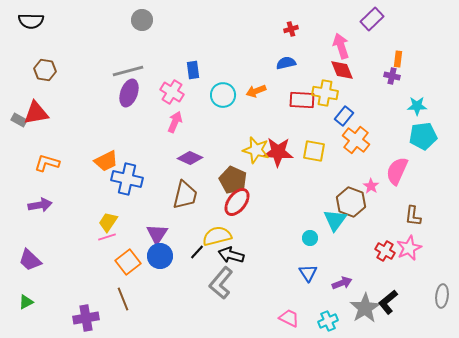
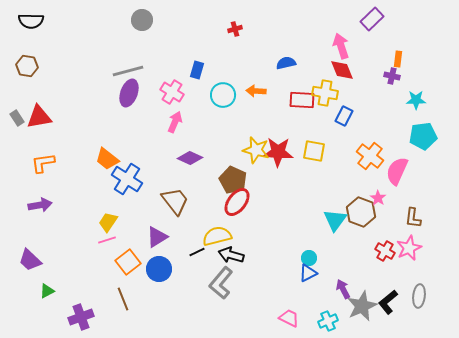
red cross at (291, 29): moved 56 px left
brown hexagon at (45, 70): moved 18 px left, 4 px up
blue rectangle at (193, 70): moved 4 px right; rotated 24 degrees clockwise
orange arrow at (256, 91): rotated 24 degrees clockwise
cyan star at (417, 106): moved 1 px left, 6 px up
red triangle at (36, 113): moved 3 px right, 4 px down
blue rectangle at (344, 116): rotated 12 degrees counterclockwise
gray rectangle at (19, 120): moved 2 px left, 2 px up; rotated 28 degrees clockwise
orange cross at (356, 140): moved 14 px right, 16 px down
orange trapezoid at (106, 161): moved 1 px right, 2 px up; rotated 65 degrees clockwise
orange L-shape at (47, 163): moved 4 px left; rotated 25 degrees counterclockwise
blue cross at (127, 179): rotated 20 degrees clockwise
pink star at (371, 186): moved 7 px right, 12 px down
brown trapezoid at (185, 195): moved 10 px left, 6 px down; rotated 52 degrees counterclockwise
brown hexagon at (351, 202): moved 10 px right, 10 px down
brown L-shape at (413, 216): moved 2 px down
purple triangle at (157, 234): moved 3 px down; rotated 25 degrees clockwise
pink line at (107, 237): moved 3 px down
cyan circle at (310, 238): moved 1 px left, 20 px down
black line at (197, 252): rotated 21 degrees clockwise
blue circle at (160, 256): moved 1 px left, 13 px down
blue triangle at (308, 273): rotated 36 degrees clockwise
purple arrow at (342, 283): moved 1 px right, 6 px down; rotated 96 degrees counterclockwise
gray ellipse at (442, 296): moved 23 px left
green triangle at (26, 302): moved 21 px right, 11 px up
gray star at (365, 308): moved 3 px left, 2 px up; rotated 8 degrees clockwise
purple cross at (86, 318): moved 5 px left, 1 px up; rotated 10 degrees counterclockwise
